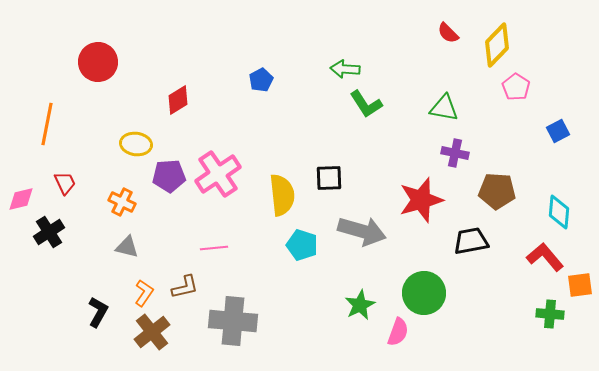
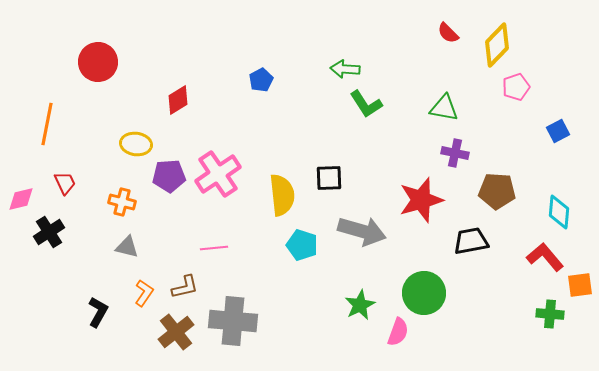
pink pentagon: rotated 20 degrees clockwise
orange cross: rotated 12 degrees counterclockwise
brown cross: moved 24 px right
